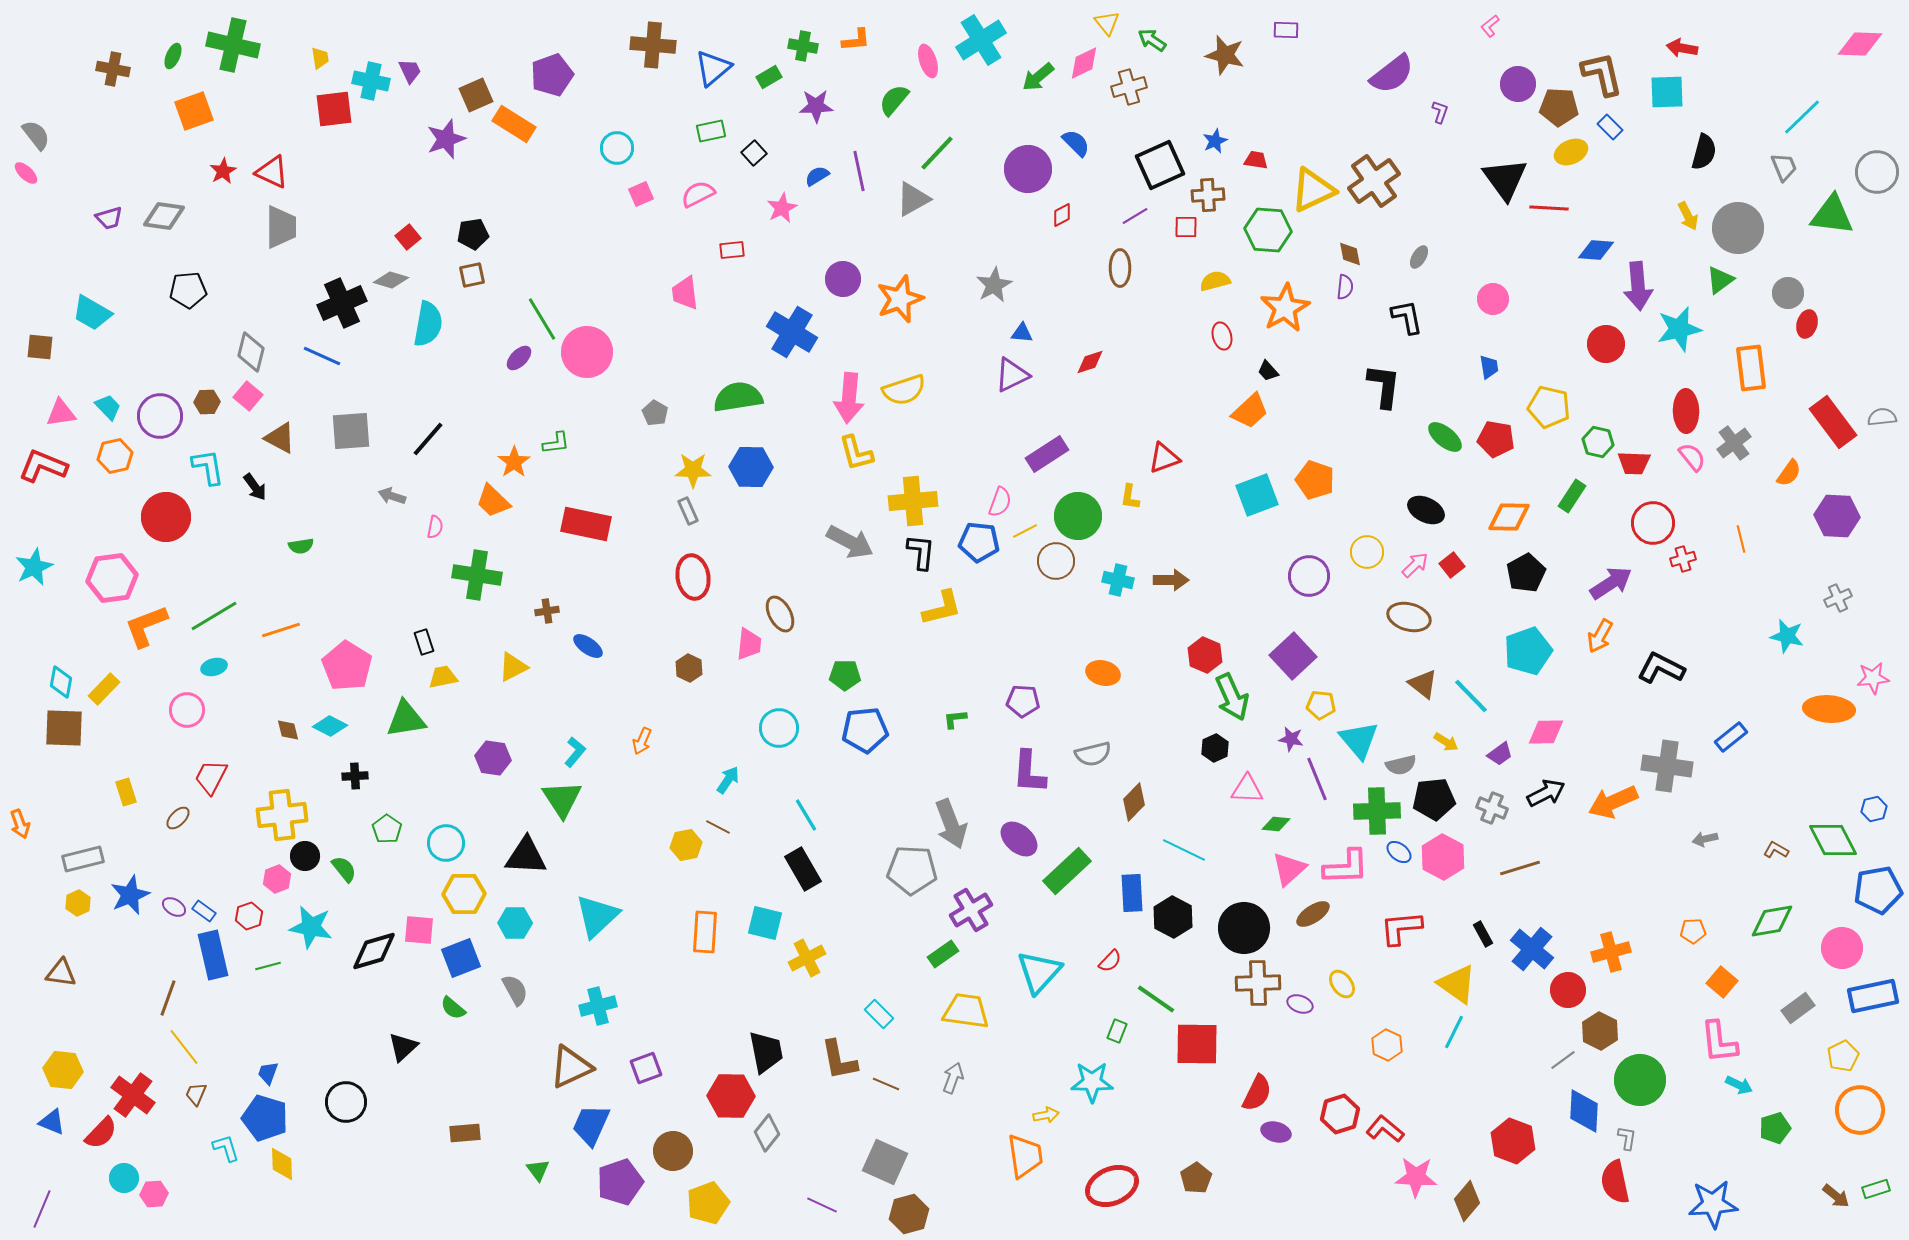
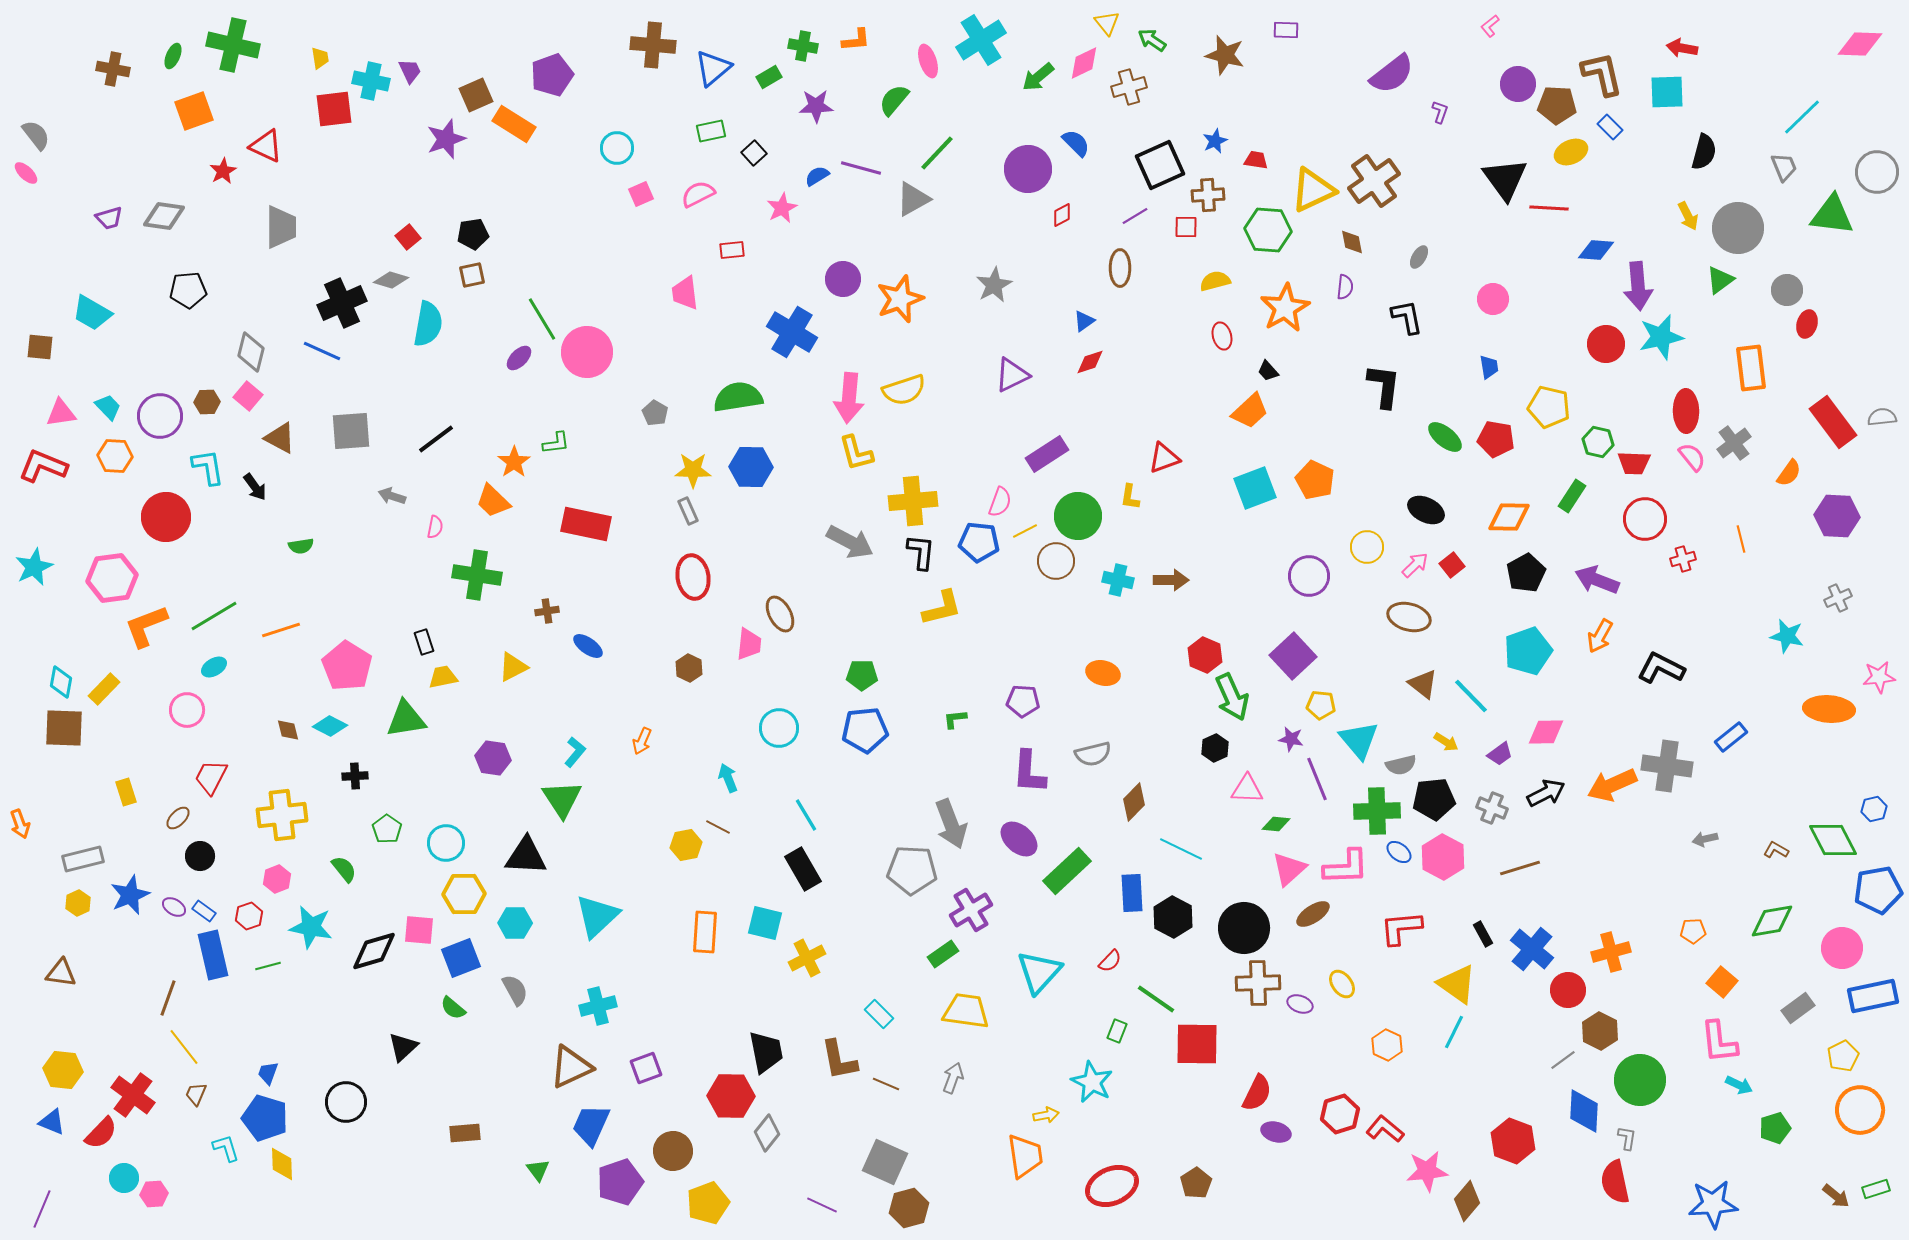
brown pentagon at (1559, 107): moved 2 px left, 2 px up
purple line at (859, 171): moved 2 px right, 3 px up; rotated 63 degrees counterclockwise
red triangle at (272, 172): moved 6 px left, 26 px up
brown diamond at (1350, 254): moved 2 px right, 12 px up
gray circle at (1788, 293): moved 1 px left, 3 px up
cyan star at (1679, 329): moved 18 px left, 8 px down
blue triangle at (1022, 333): moved 62 px right, 12 px up; rotated 40 degrees counterclockwise
blue line at (322, 356): moved 5 px up
black line at (428, 439): moved 8 px right; rotated 12 degrees clockwise
orange hexagon at (115, 456): rotated 16 degrees clockwise
orange pentagon at (1315, 480): rotated 6 degrees clockwise
cyan square at (1257, 495): moved 2 px left, 7 px up
red circle at (1653, 523): moved 8 px left, 4 px up
yellow circle at (1367, 552): moved 5 px up
purple arrow at (1611, 583): moved 14 px left, 3 px up; rotated 126 degrees counterclockwise
cyan ellipse at (214, 667): rotated 15 degrees counterclockwise
green pentagon at (845, 675): moved 17 px right
pink star at (1873, 678): moved 6 px right, 1 px up
cyan arrow at (728, 780): moved 2 px up; rotated 56 degrees counterclockwise
orange arrow at (1613, 802): moved 1 px left, 17 px up
cyan line at (1184, 850): moved 3 px left, 1 px up
black circle at (305, 856): moved 105 px left
cyan star at (1092, 1082): rotated 27 degrees clockwise
pink star at (1416, 1177): moved 11 px right, 6 px up; rotated 9 degrees counterclockwise
brown pentagon at (1196, 1178): moved 5 px down
brown hexagon at (909, 1214): moved 6 px up
